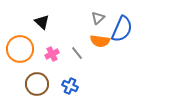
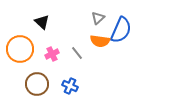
blue semicircle: moved 1 px left, 1 px down
